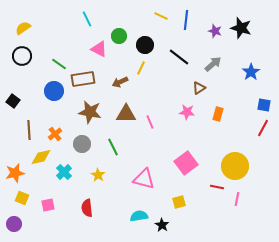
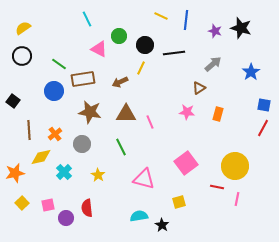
black line at (179, 57): moved 5 px left, 4 px up; rotated 45 degrees counterclockwise
green line at (113, 147): moved 8 px right
yellow square at (22, 198): moved 5 px down; rotated 24 degrees clockwise
purple circle at (14, 224): moved 52 px right, 6 px up
